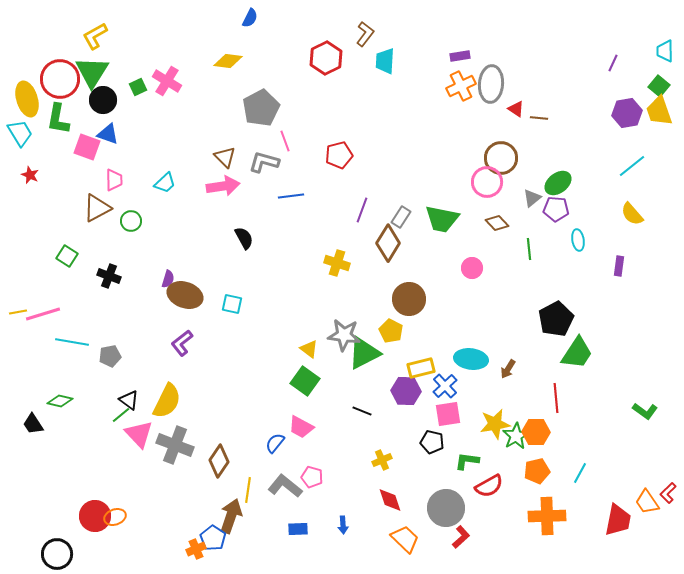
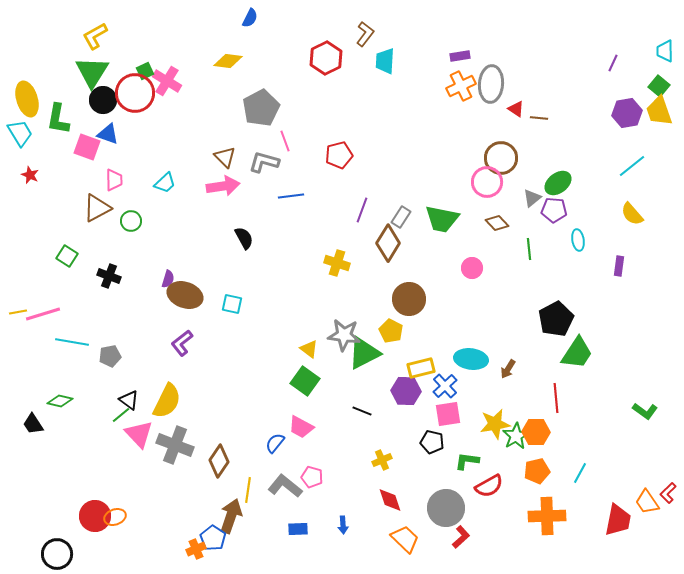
red circle at (60, 79): moved 75 px right, 14 px down
green square at (138, 87): moved 7 px right, 16 px up
purple pentagon at (556, 209): moved 2 px left, 1 px down
